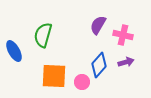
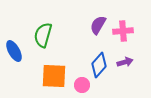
pink cross: moved 4 px up; rotated 18 degrees counterclockwise
purple arrow: moved 1 px left
pink circle: moved 3 px down
